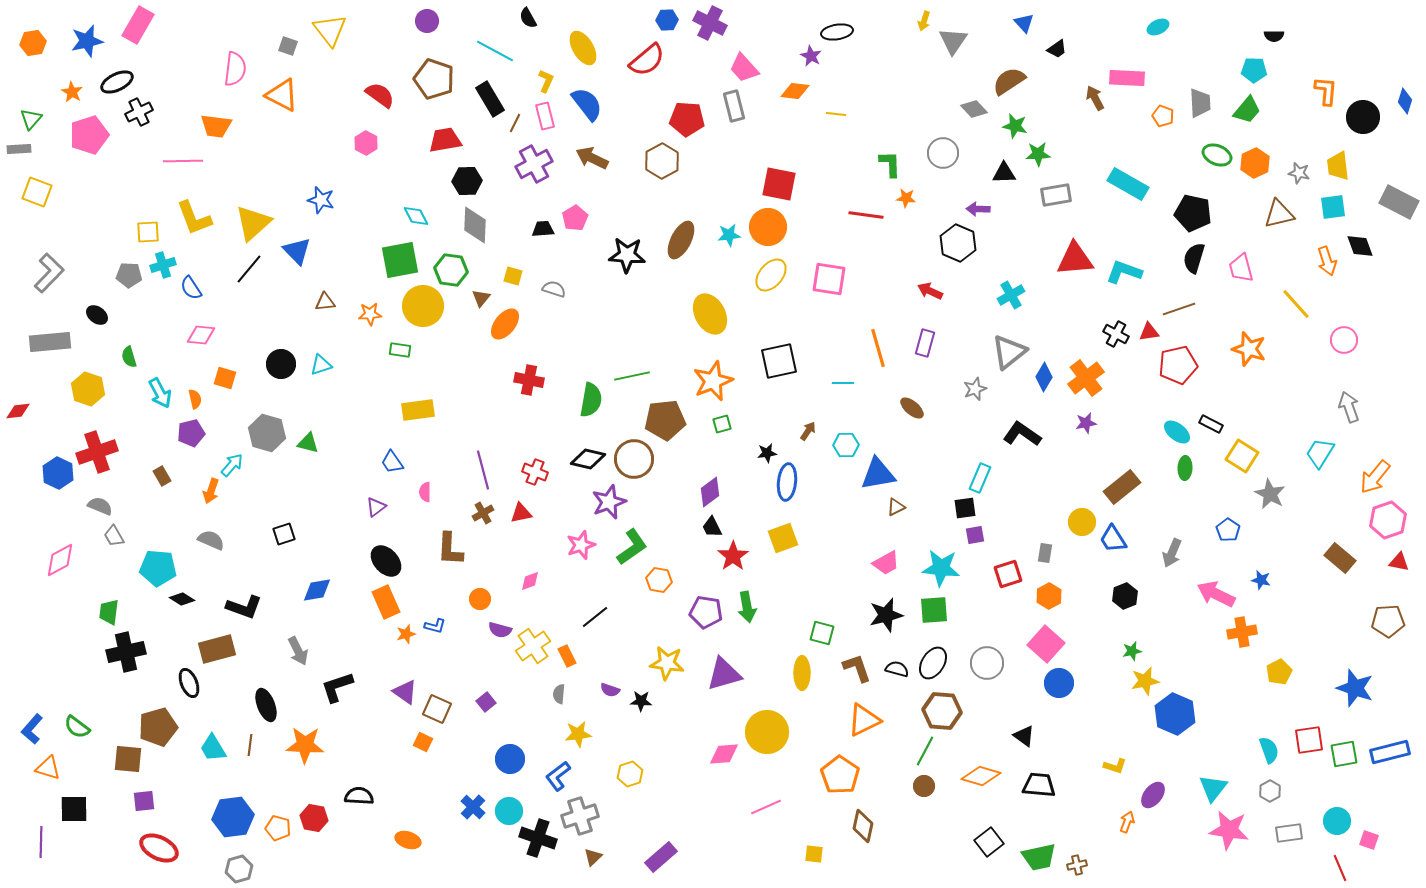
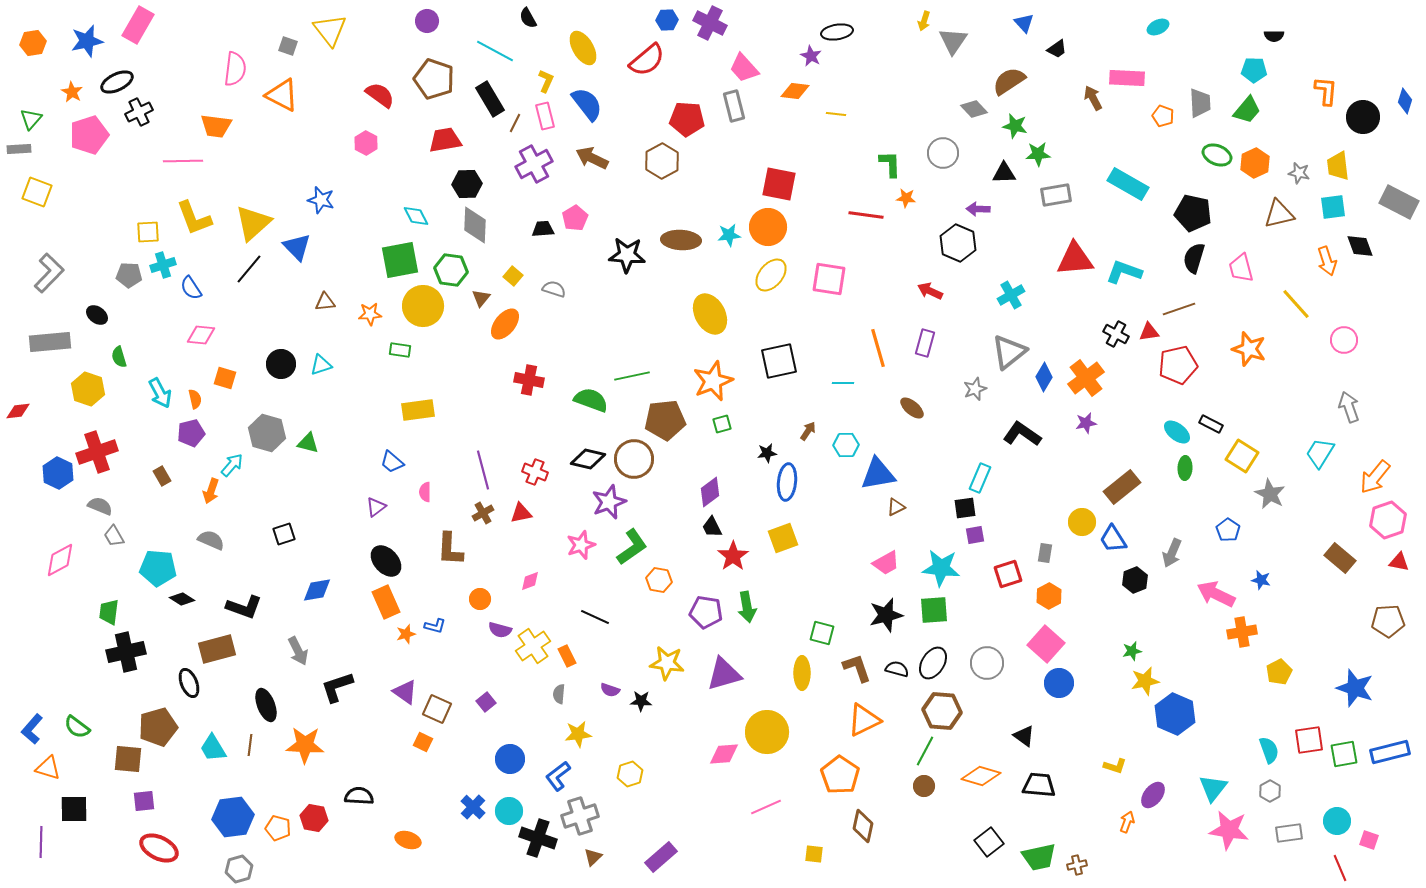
brown arrow at (1095, 98): moved 2 px left
black hexagon at (467, 181): moved 3 px down
brown ellipse at (681, 240): rotated 66 degrees clockwise
blue triangle at (297, 251): moved 4 px up
yellow square at (513, 276): rotated 24 degrees clockwise
green semicircle at (129, 357): moved 10 px left
green semicircle at (591, 400): rotated 80 degrees counterclockwise
blue trapezoid at (392, 462): rotated 15 degrees counterclockwise
black hexagon at (1125, 596): moved 10 px right, 16 px up
black line at (595, 617): rotated 64 degrees clockwise
